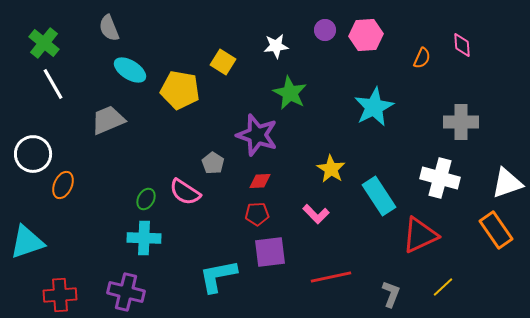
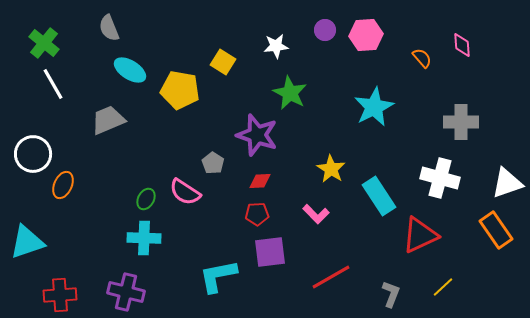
orange semicircle: rotated 65 degrees counterclockwise
red line: rotated 18 degrees counterclockwise
